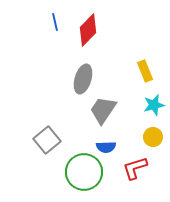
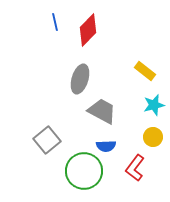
yellow rectangle: rotated 30 degrees counterclockwise
gray ellipse: moved 3 px left
gray trapezoid: moved 1 px left, 1 px down; rotated 84 degrees clockwise
blue semicircle: moved 1 px up
red L-shape: rotated 36 degrees counterclockwise
green circle: moved 1 px up
